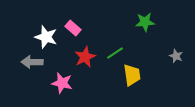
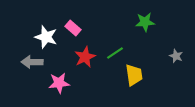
yellow trapezoid: moved 2 px right
pink star: moved 3 px left; rotated 20 degrees counterclockwise
